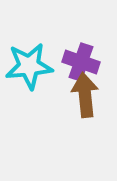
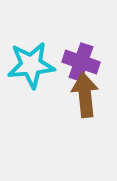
cyan star: moved 2 px right, 1 px up
